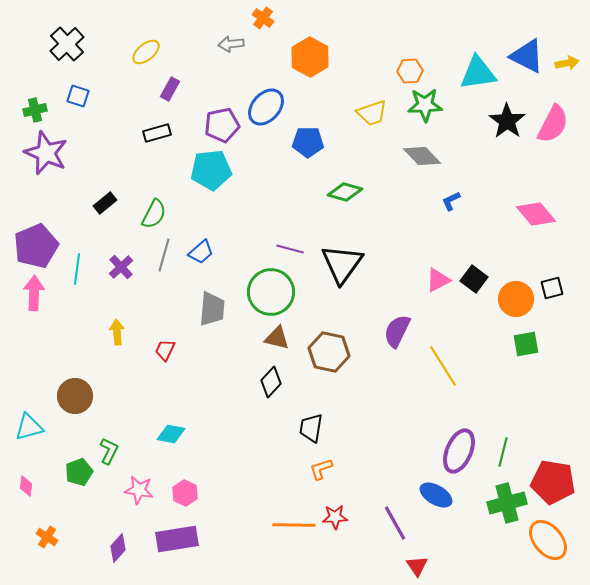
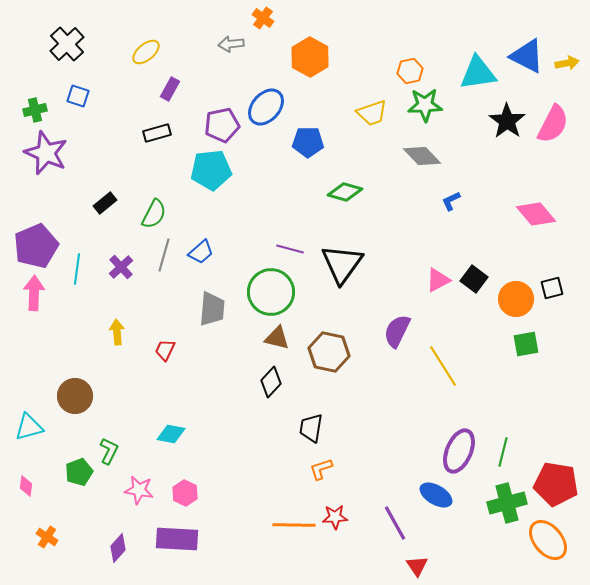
orange hexagon at (410, 71): rotated 10 degrees counterclockwise
red pentagon at (553, 482): moved 3 px right, 2 px down
purple rectangle at (177, 539): rotated 12 degrees clockwise
